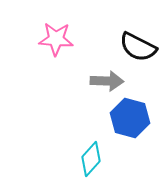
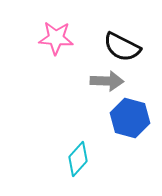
pink star: moved 1 px up
black semicircle: moved 16 px left
cyan diamond: moved 13 px left
